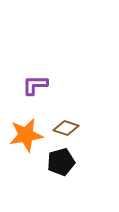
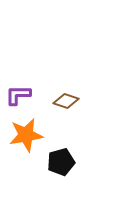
purple L-shape: moved 17 px left, 10 px down
brown diamond: moved 27 px up
